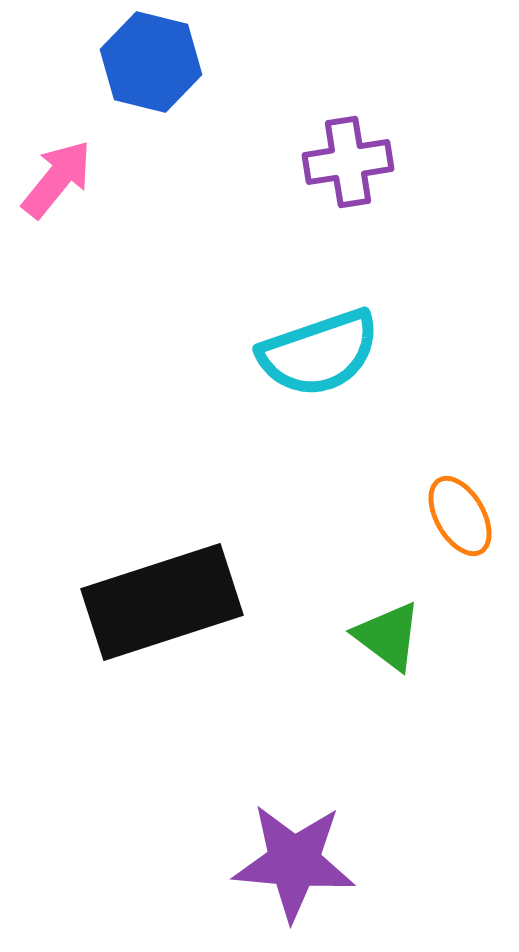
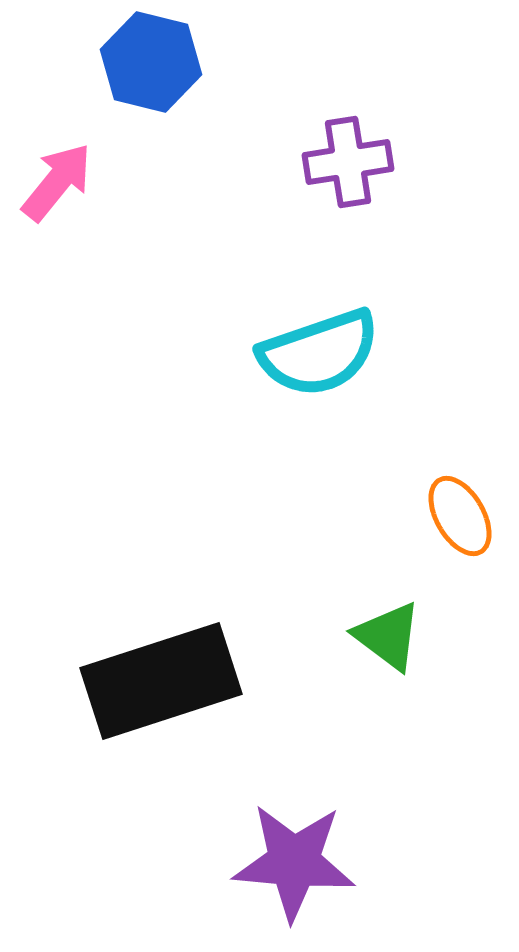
pink arrow: moved 3 px down
black rectangle: moved 1 px left, 79 px down
